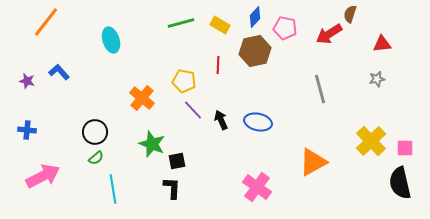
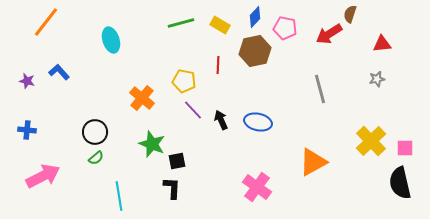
cyan line: moved 6 px right, 7 px down
